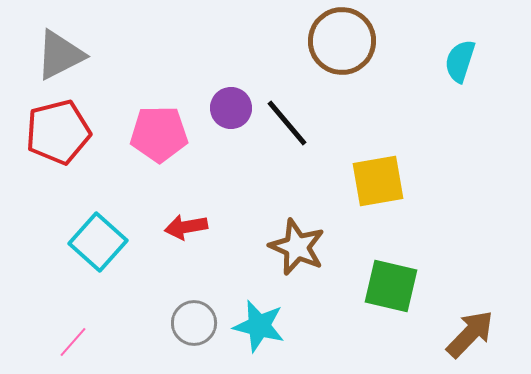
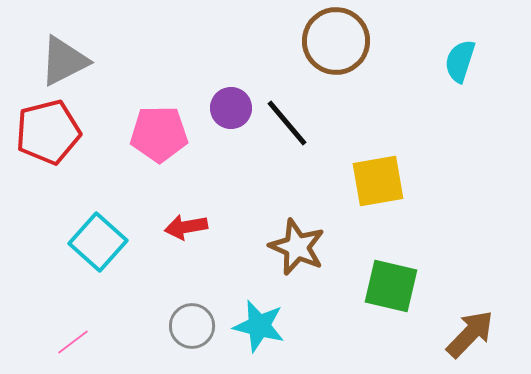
brown circle: moved 6 px left
gray triangle: moved 4 px right, 6 px down
red pentagon: moved 10 px left
gray circle: moved 2 px left, 3 px down
pink line: rotated 12 degrees clockwise
